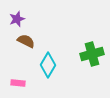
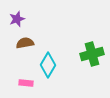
brown semicircle: moved 1 px left, 2 px down; rotated 36 degrees counterclockwise
pink rectangle: moved 8 px right
